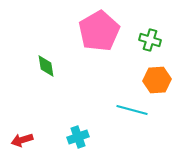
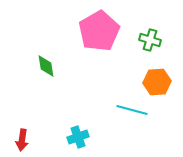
orange hexagon: moved 2 px down
red arrow: rotated 65 degrees counterclockwise
